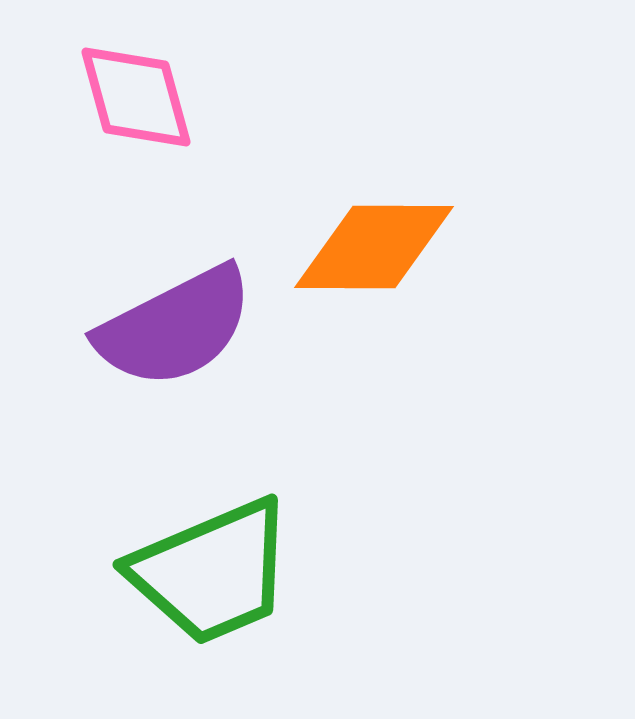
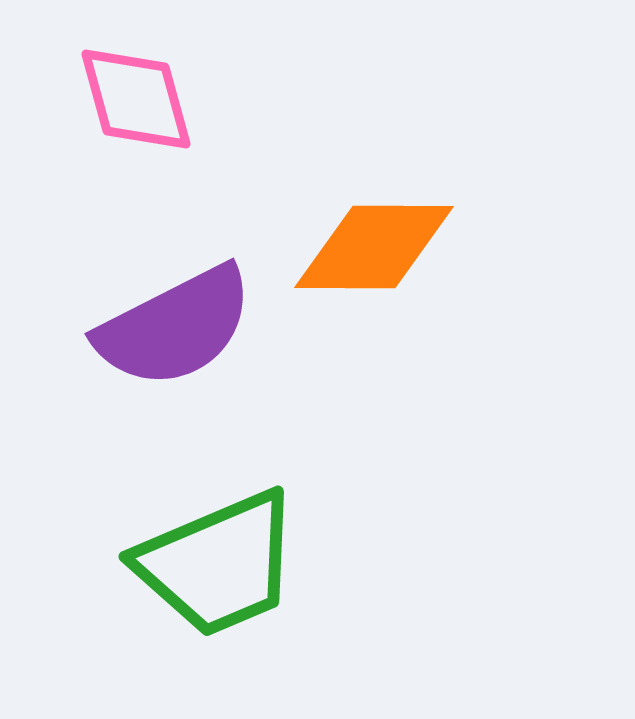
pink diamond: moved 2 px down
green trapezoid: moved 6 px right, 8 px up
